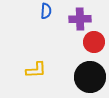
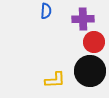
purple cross: moved 3 px right
yellow L-shape: moved 19 px right, 10 px down
black circle: moved 6 px up
